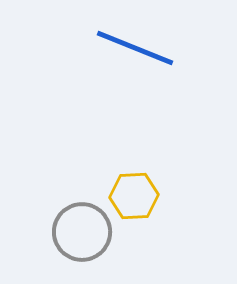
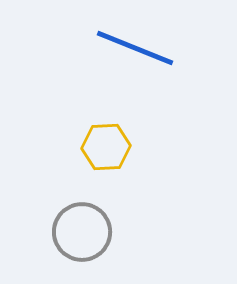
yellow hexagon: moved 28 px left, 49 px up
